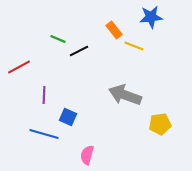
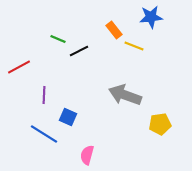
blue line: rotated 16 degrees clockwise
